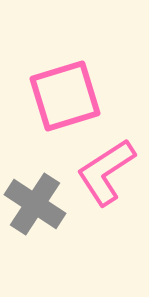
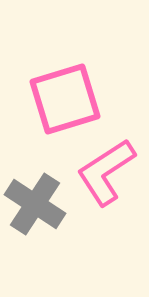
pink square: moved 3 px down
